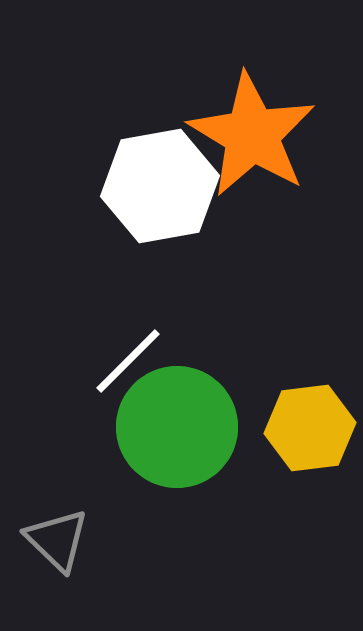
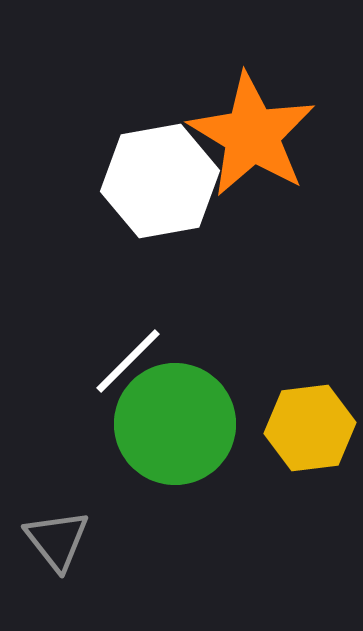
white hexagon: moved 5 px up
green circle: moved 2 px left, 3 px up
gray triangle: rotated 8 degrees clockwise
